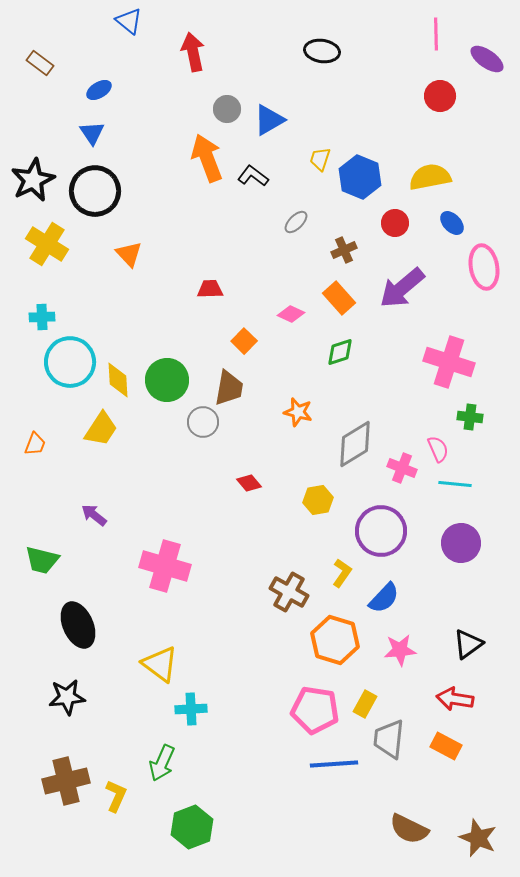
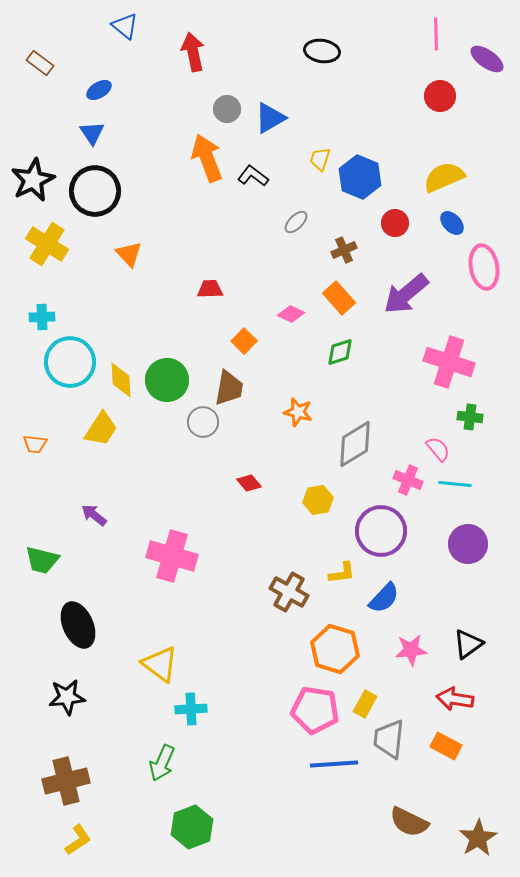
blue triangle at (129, 21): moved 4 px left, 5 px down
blue triangle at (269, 120): moved 1 px right, 2 px up
yellow semicircle at (430, 177): moved 14 px right; rotated 12 degrees counterclockwise
purple arrow at (402, 288): moved 4 px right, 6 px down
yellow diamond at (118, 380): moved 3 px right
orange trapezoid at (35, 444): rotated 75 degrees clockwise
pink semicircle at (438, 449): rotated 16 degrees counterclockwise
pink cross at (402, 468): moved 6 px right, 12 px down
purple circle at (461, 543): moved 7 px right, 1 px down
pink cross at (165, 566): moved 7 px right, 10 px up
yellow L-shape at (342, 573): rotated 48 degrees clockwise
orange hexagon at (335, 640): moved 9 px down
pink star at (400, 650): moved 11 px right
yellow L-shape at (116, 796): moved 38 px left, 44 px down; rotated 32 degrees clockwise
brown semicircle at (409, 829): moved 7 px up
brown star at (478, 838): rotated 18 degrees clockwise
